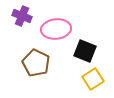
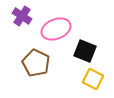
purple cross: rotated 12 degrees clockwise
pink ellipse: rotated 16 degrees counterclockwise
yellow square: rotated 30 degrees counterclockwise
